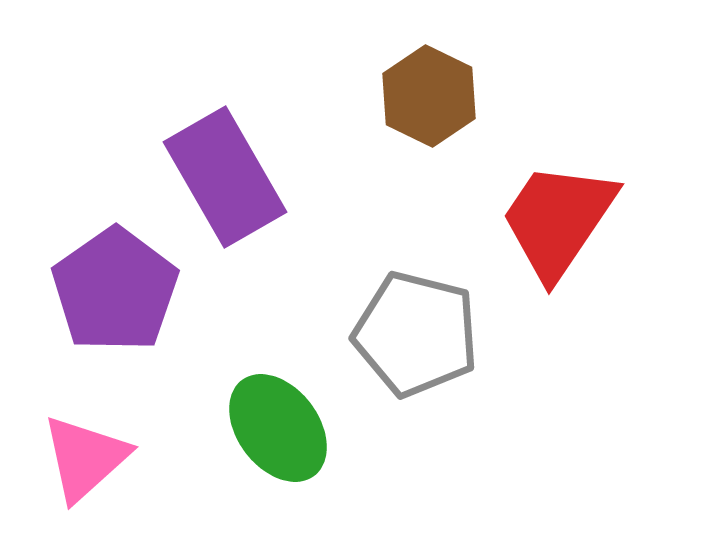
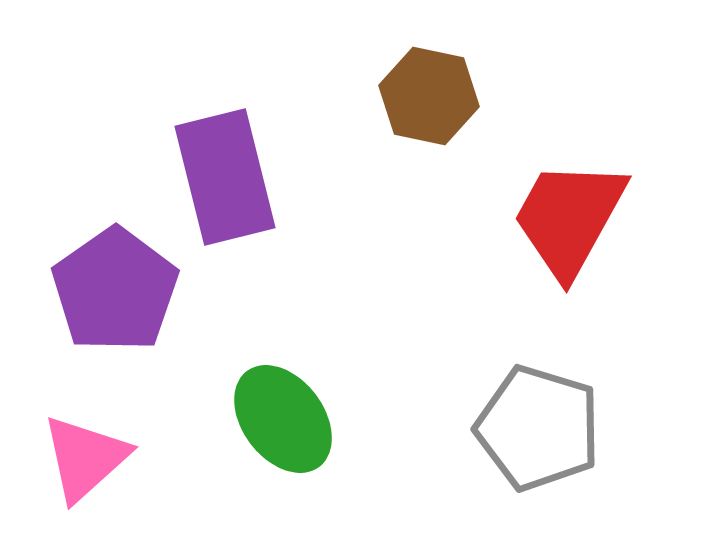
brown hexagon: rotated 14 degrees counterclockwise
purple rectangle: rotated 16 degrees clockwise
red trapezoid: moved 11 px right, 2 px up; rotated 5 degrees counterclockwise
gray pentagon: moved 122 px right, 94 px down; rotated 3 degrees clockwise
green ellipse: moved 5 px right, 9 px up
